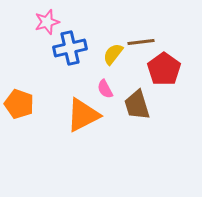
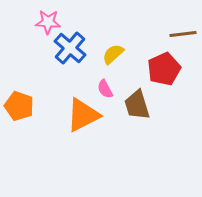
pink star: moved 1 px right; rotated 20 degrees clockwise
brown line: moved 42 px right, 8 px up
blue cross: rotated 36 degrees counterclockwise
yellow semicircle: rotated 10 degrees clockwise
red pentagon: rotated 12 degrees clockwise
orange pentagon: moved 2 px down
